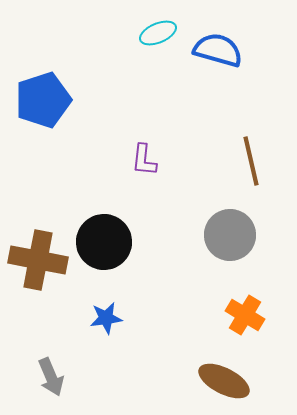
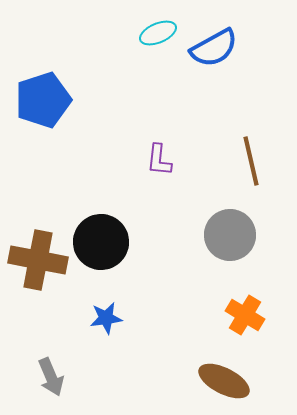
blue semicircle: moved 4 px left, 2 px up; rotated 135 degrees clockwise
purple L-shape: moved 15 px right
black circle: moved 3 px left
